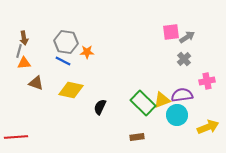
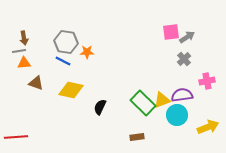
gray line: rotated 64 degrees clockwise
